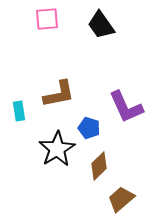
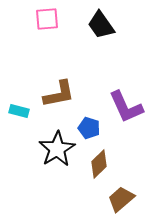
cyan rectangle: rotated 66 degrees counterclockwise
brown diamond: moved 2 px up
